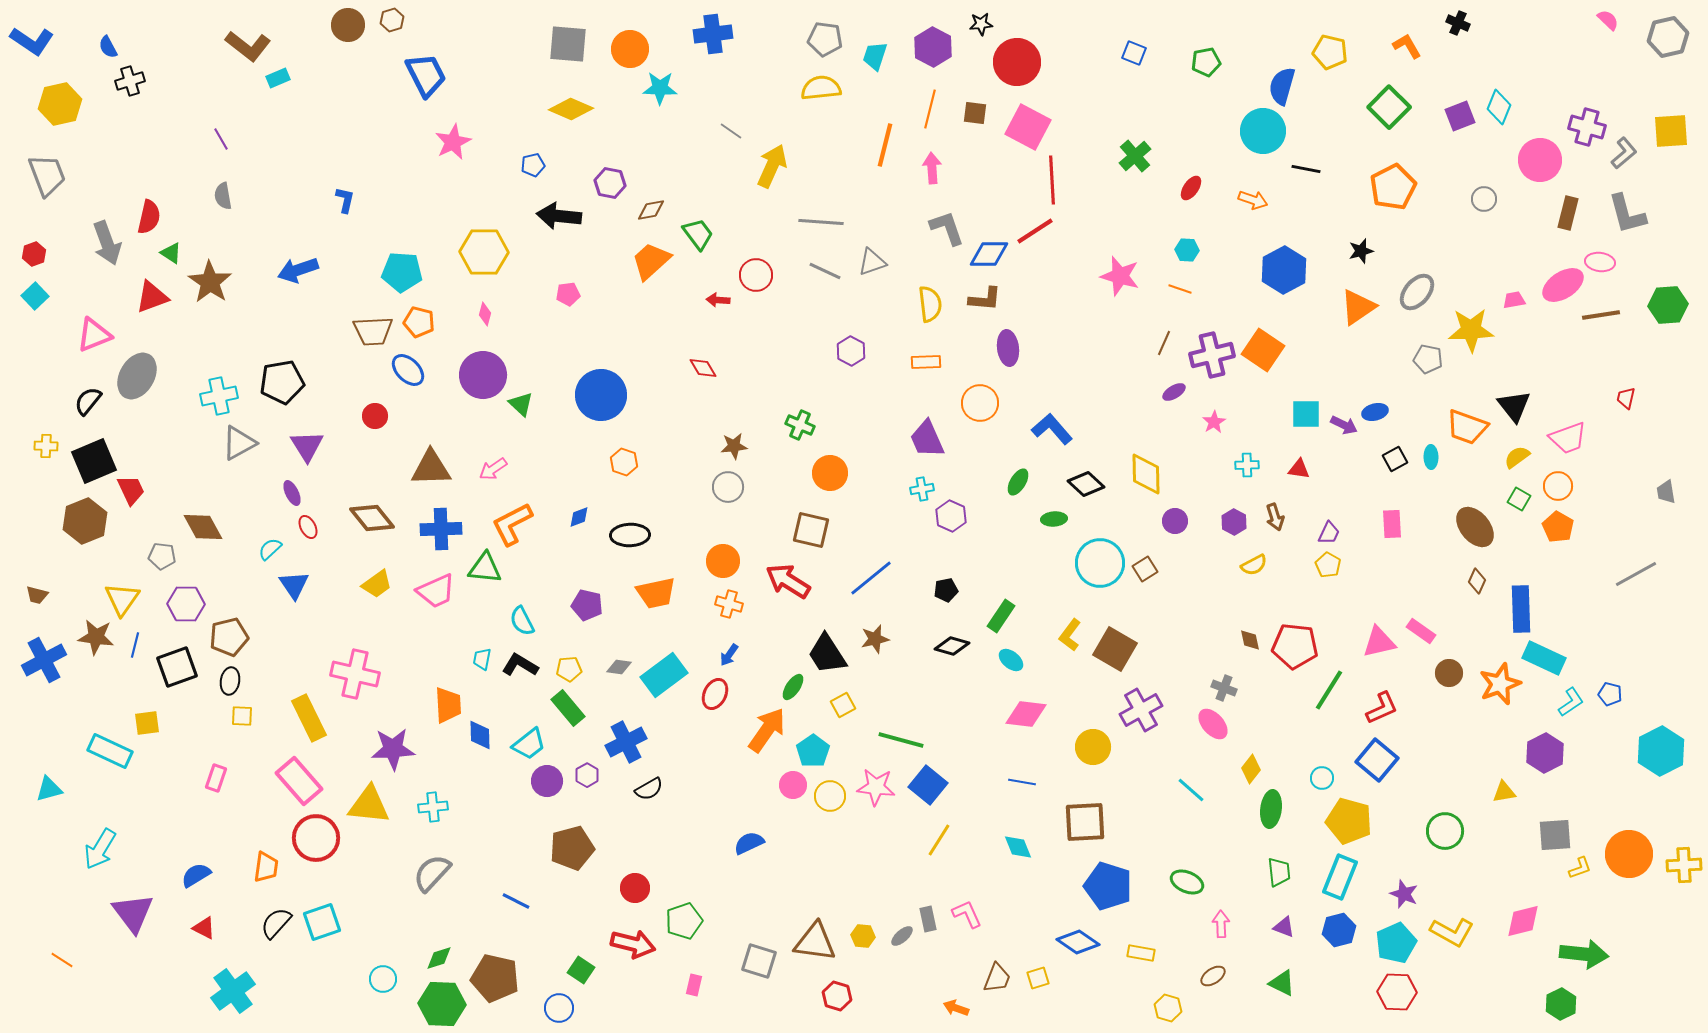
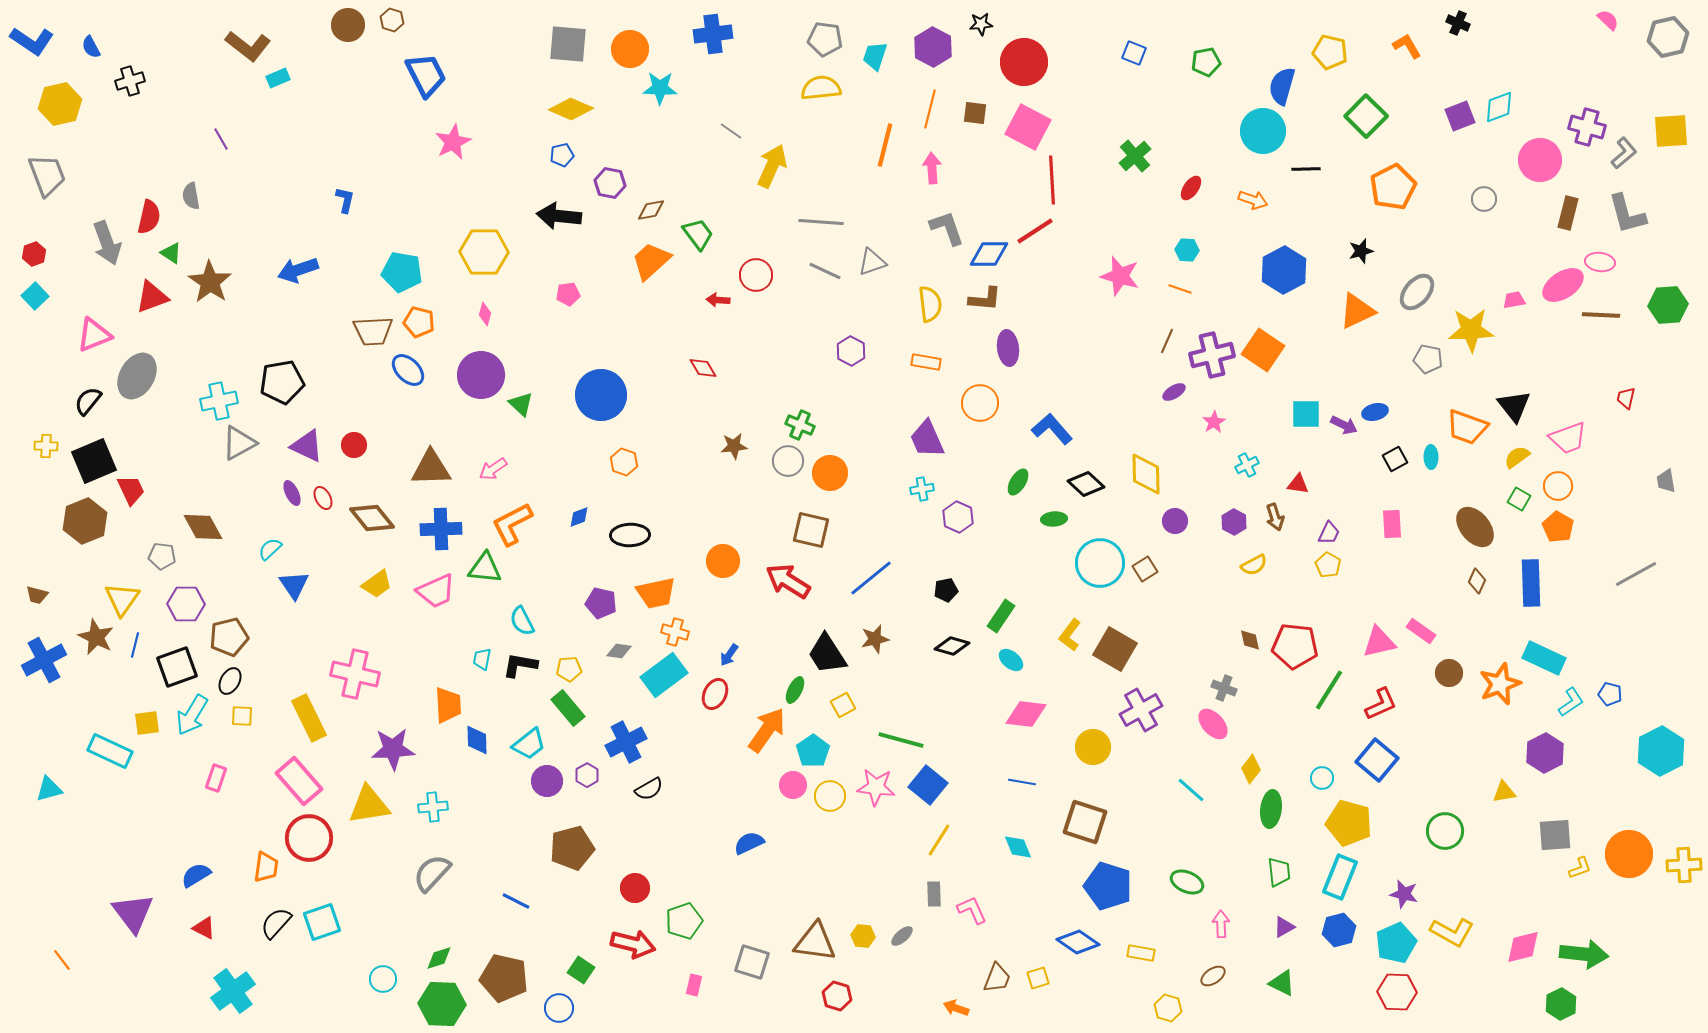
brown hexagon at (392, 20): rotated 25 degrees counterclockwise
blue semicircle at (108, 47): moved 17 px left
red circle at (1017, 62): moved 7 px right
green square at (1389, 107): moved 23 px left, 9 px down
cyan diamond at (1499, 107): rotated 48 degrees clockwise
blue pentagon at (533, 165): moved 29 px right, 10 px up
black line at (1306, 169): rotated 12 degrees counterclockwise
gray semicircle at (223, 196): moved 32 px left
cyan pentagon at (402, 272): rotated 6 degrees clockwise
orange triangle at (1358, 307): moved 1 px left, 4 px down; rotated 9 degrees clockwise
brown line at (1601, 315): rotated 12 degrees clockwise
brown line at (1164, 343): moved 3 px right, 2 px up
orange rectangle at (926, 362): rotated 12 degrees clockwise
purple circle at (483, 375): moved 2 px left
cyan cross at (219, 396): moved 5 px down
red circle at (375, 416): moved 21 px left, 29 px down
purple triangle at (307, 446): rotated 33 degrees counterclockwise
cyan cross at (1247, 465): rotated 25 degrees counterclockwise
red triangle at (1299, 469): moved 1 px left, 15 px down
gray circle at (728, 487): moved 60 px right, 26 px up
gray trapezoid at (1666, 492): moved 11 px up
purple hexagon at (951, 516): moved 7 px right, 1 px down
red ellipse at (308, 527): moved 15 px right, 29 px up
orange cross at (729, 604): moved 54 px left, 28 px down
purple pentagon at (587, 605): moved 14 px right, 2 px up
blue rectangle at (1521, 609): moved 10 px right, 26 px up
brown star at (96, 637): rotated 18 degrees clockwise
black L-shape at (520, 665): rotated 21 degrees counterclockwise
gray diamond at (619, 667): moved 16 px up
black ellipse at (230, 681): rotated 20 degrees clockwise
green ellipse at (793, 687): moved 2 px right, 3 px down; rotated 8 degrees counterclockwise
red L-shape at (1382, 708): moved 1 px left, 4 px up
blue diamond at (480, 735): moved 3 px left, 5 px down
yellow triangle at (369, 805): rotated 15 degrees counterclockwise
yellow pentagon at (1349, 821): moved 2 px down
brown square at (1085, 822): rotated 21 degrees clockwise
red circle at (316, 838): moved 7 px left
cyan arrow at (100, 849): moved 92 px right, 134 px up
purple star at (1404, 894): rotated 8 degrees counterclockwise
pink L-shape at (967, 914): moved 5 px right, 4 px up
gray rectangle at (928, 919): moved 6 px right, 25 px up; rotated 10 degrees clockwise
pink diamond at (1523, 921): moved 26 px down
purple triangle at (1284, 927): rotated 50 degrees counterclockwise
orange line at (62, 960): rotated 20 degrees clockwise
gray square at (759, 961): moved 7 px left, 1 px down
brown pentagon at (495, 978): moved 9 px right
